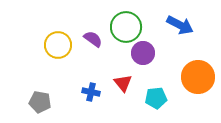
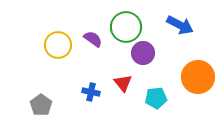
gray pentagon: moved 1 px right, 3 px down; rotated 25 degrees clockwise
